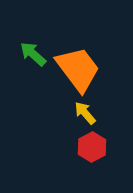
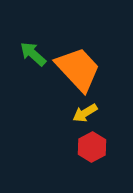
orange trapezoid: rotated 6 degrees counterclockwise
yellow arrow: rotated 80 degrees counterclockwise
